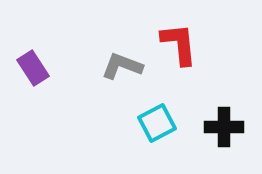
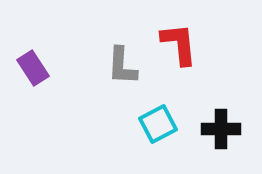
gray L-shape: rotated 108 degrees counterclockwise
cyan square: moved 1 px right, 1 px down
black cross: moved 3 px left, 2 px down
